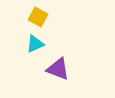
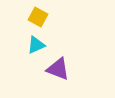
cyan triangle: moved 1 px right, 1 px down
